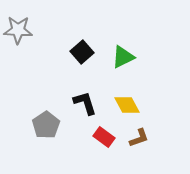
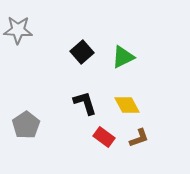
gray pentagon: moved 20 px left
